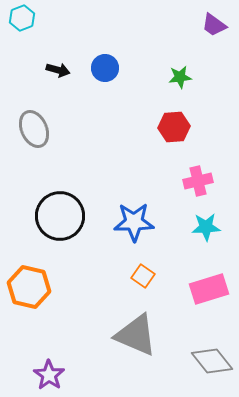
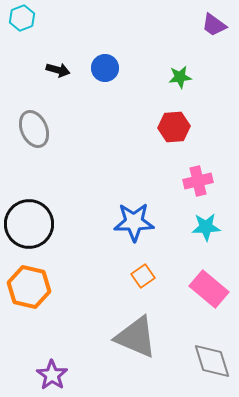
black circle: moved 31 px left, 8 px down
orange square: rotated 20 degrees clockwise
pink rectangle: rotated 57 degrees clockwise
gray triangle: moved 2 px down
gray diamond: rotated 21 degrees clockwise
purple star: moved 3 px right
